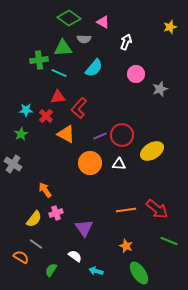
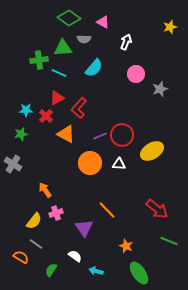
red triangle: moved 1 px left, 1 px down; rotated 21 degrees counterclockwise
green star: rotated 16 degrees clockwise
orange line: moved 19 px left; rotated 54 degrees clockwise
yellow semicircle: moved 2 px down
